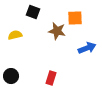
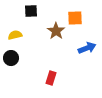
black square: moved 2 px left, 1 px up; rotated 24 degrees counterclockwise
brown star: moved 1 px left; rotated 24 degrees clockwise
black circle: moved 18 px up
